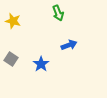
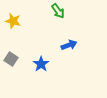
green arrow: moved 2 px up; rotated 14 degrees counterclockwise
